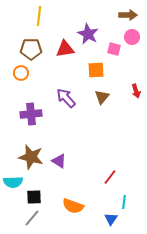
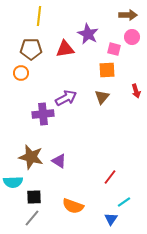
orange square: moved 11 px right
purple arrow: rotated 105 degrees clockwise
purple cross: moved 12 px right
cyan line: rotated 48 degrees clockwise
